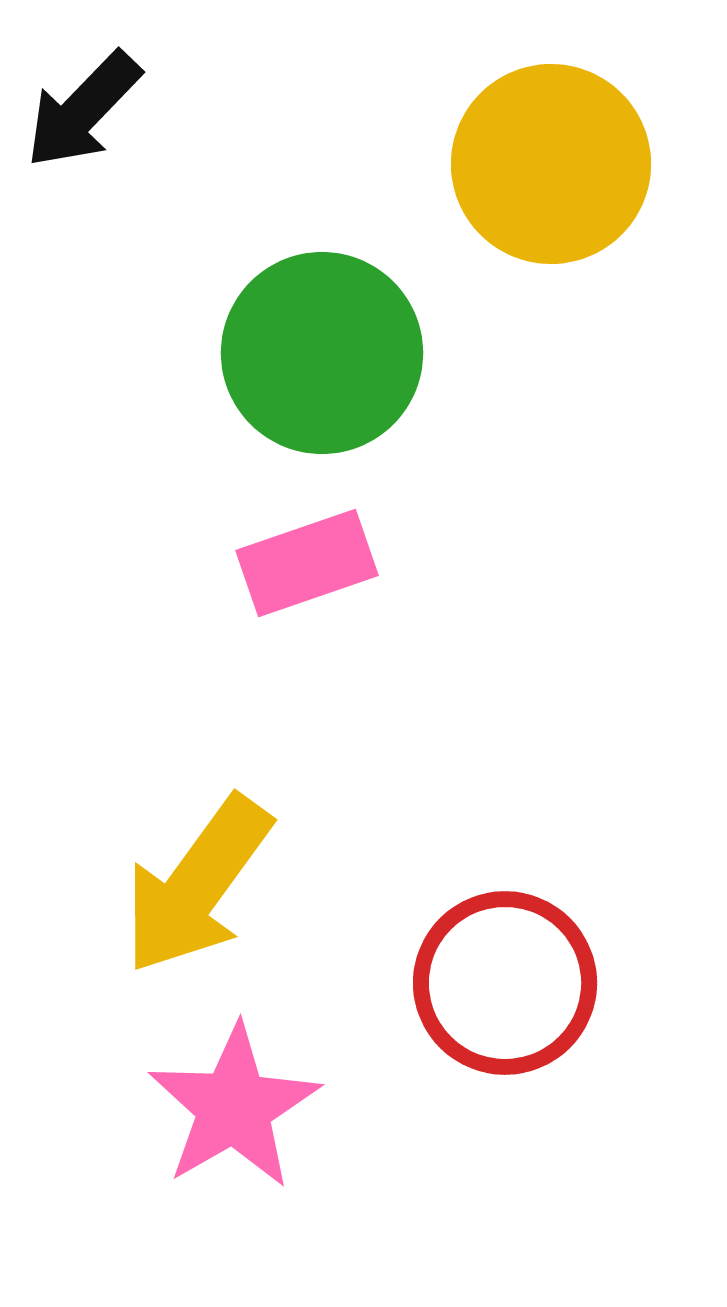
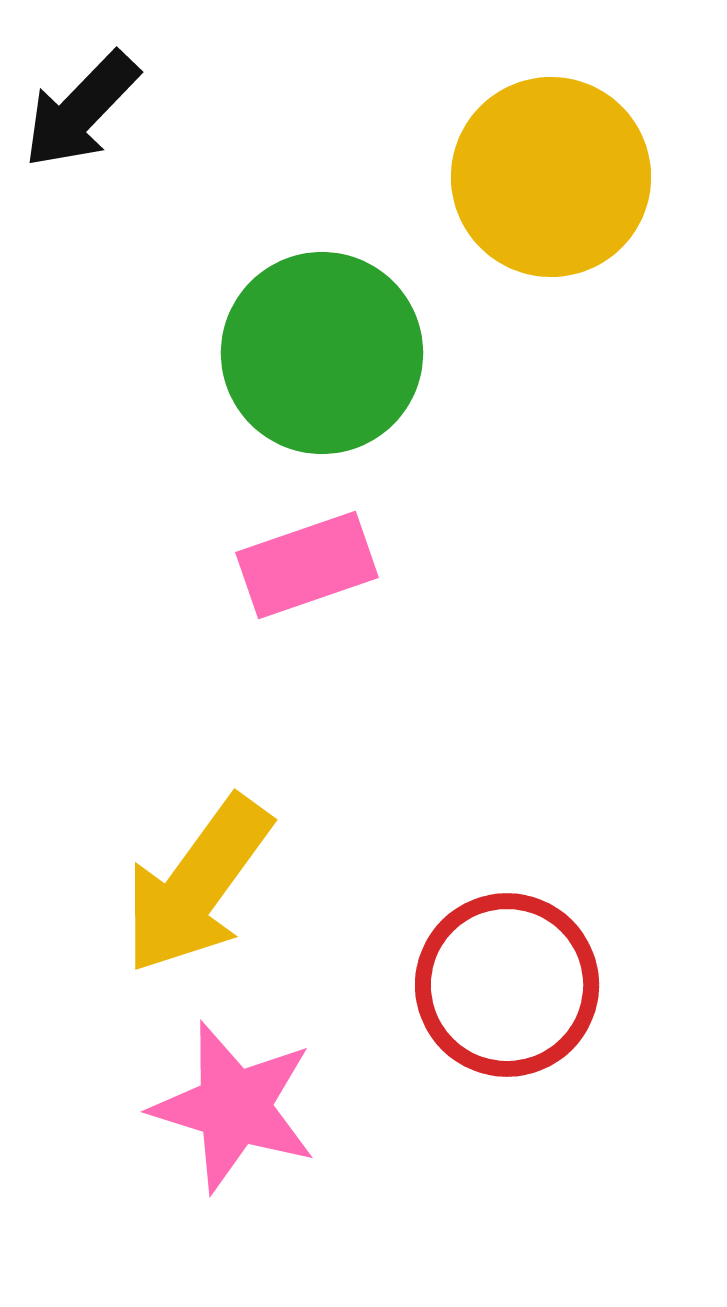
black arrow: moved 2 px left
yellow circle: moved 13 px down
pink rectangle: moved 2 px down
red circle: moved 2 px right, 2 px down
pink star: rotated 25 degrees counterclockwise
